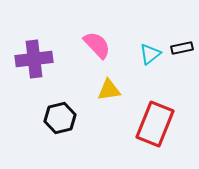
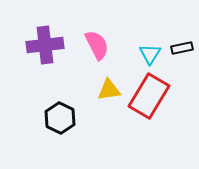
pink semicircle: rotated 16 degrees clockwise
cyan triangle: rotated 20 degrees counterclockwise
purple cross: moved 11 px right, 14 px up
black hexagon: rotated 20 degrees counterclockwise
red rectangle: moved 6 px left, 28 px up; rotated 9 degrees clockwise
